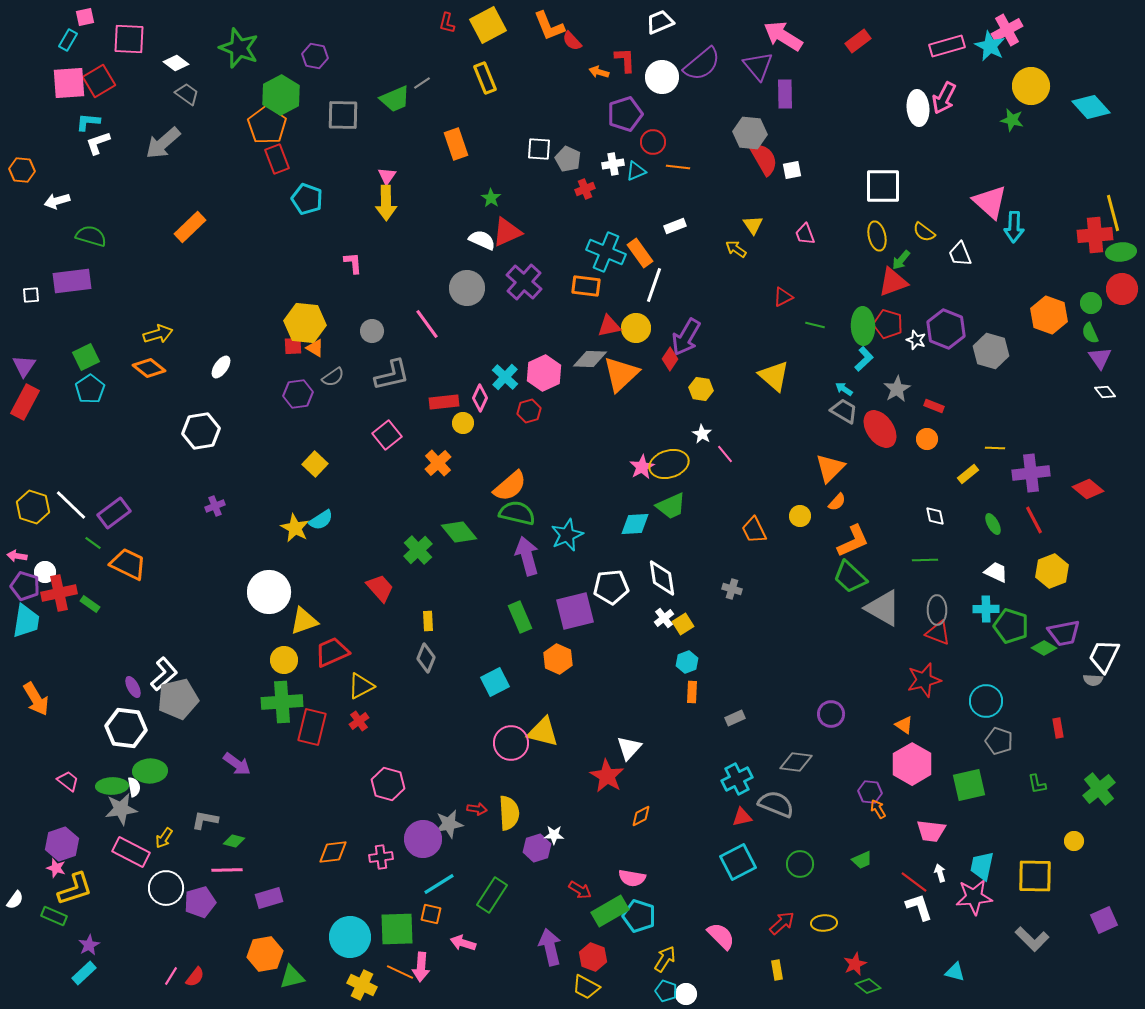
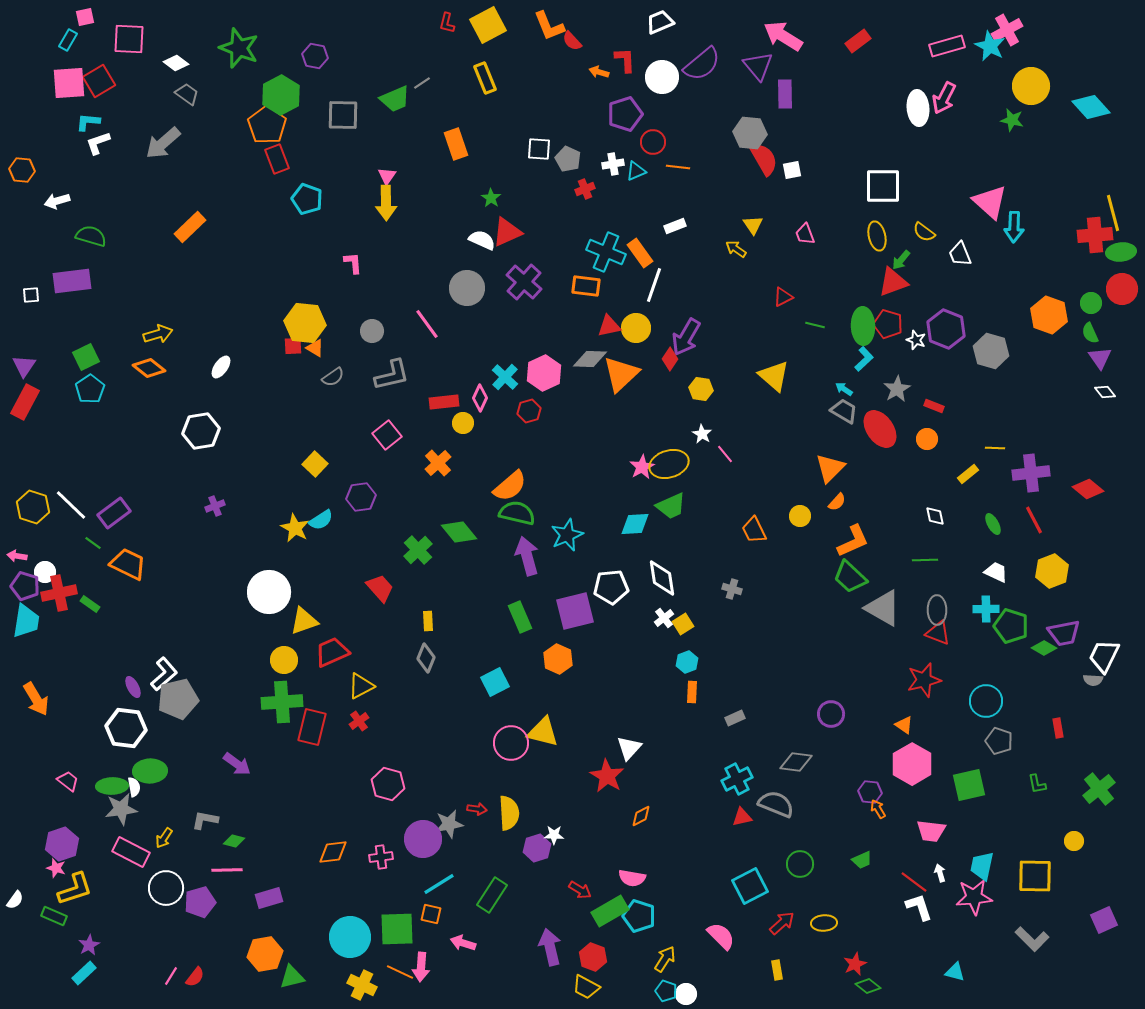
purple hexagon at (298, 394): moved 63 px right, 103 px down
cyan square at (738, 862): moved 12 px right, 24 px down
